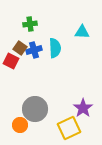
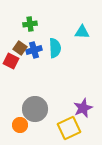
purple star: rotated 12 degrees clockwise
